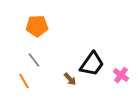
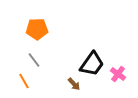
orange pentagon: moved 3 px down
pink cross: moved 3 px left, 1 px up
brown arrow: moved 4 px right, 5 px down
